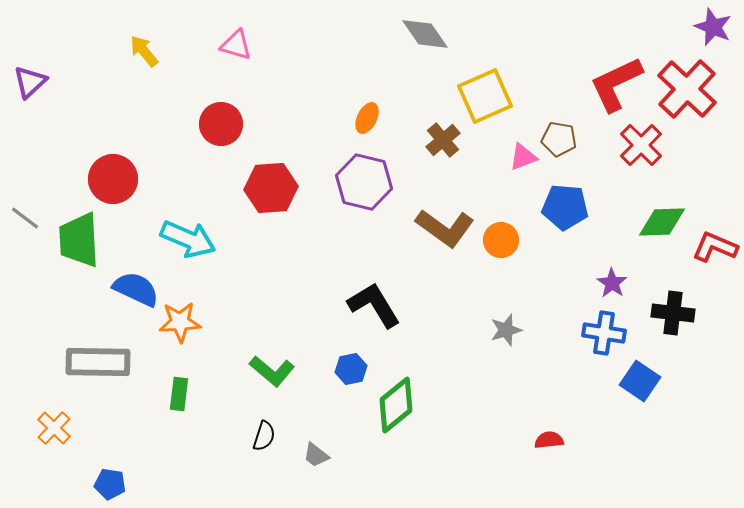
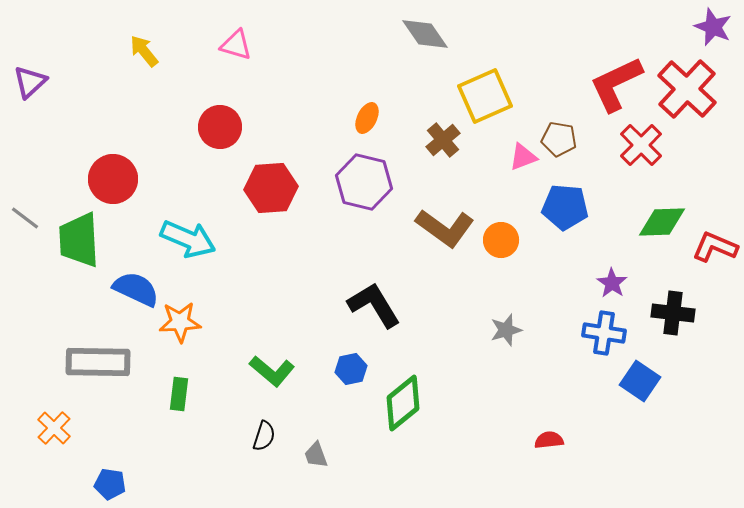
red circle at (221, 124): moved 1 px left, 3 px down
green diamond at (396, 405): moved 7 px right, 2 px up
gray trapezoid at (316, 455): rotated 32 degrees clockwise
